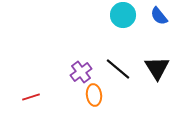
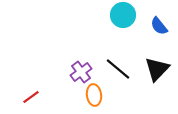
blue semicircle: moved 10 px down
black triangle: moved 1 px down; rotated 16 degrees clockwise
red line: rotated 18 degrees counterclockwise
